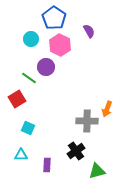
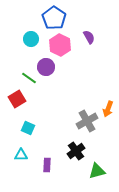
purple semicircle: moved 6 px down
orange arrow: moved 1 px right
gray cross: rotated 30 degrees counterclockwise
